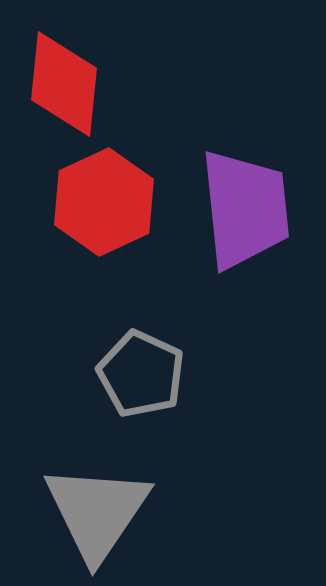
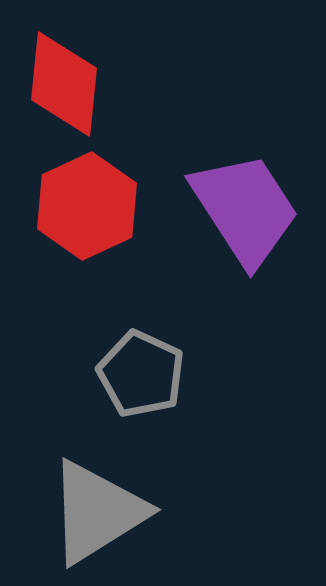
red hexagon: moved 17 px left, 4 px down
purple trapezoid: rotated 27 degrees counterclockwise
gray triangle: rotated 24 degrees clockwise
